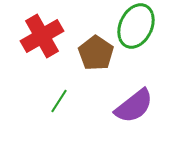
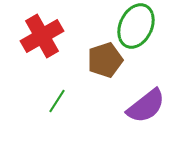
brown pentagon: moved 9 px right, 7 px down; rotated 20 degrees clockwise
green line: moved 2 px left
purple semicircle: moved 12 px right
